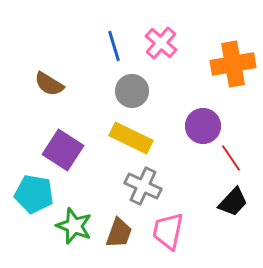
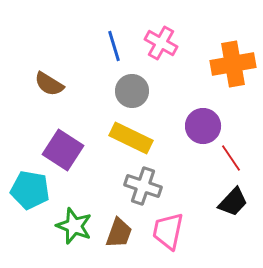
pink cross: rotated 12 degrees counterclockwise
gray cross: rotated 6 degrees counterclockwise
cyan pentagon: moved 4 px left, 4 px up
